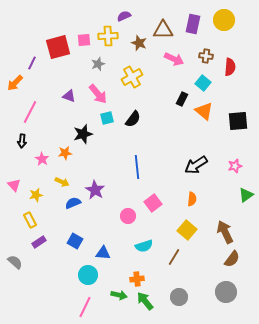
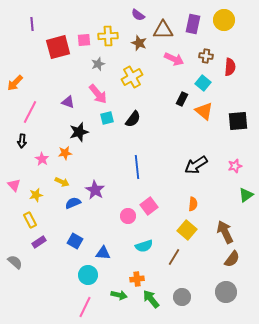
purple semicircle at (124, 16): moved 14 px right, 1 px up; rotated 120 degrees counterclockwise
purple line at (32, 63): moved 39 px up; rotated 32 degrees counterclockwise
purple triangle at (69, 96): moved 1 px left, 6 px down
black star at (83, 134): moved 4 px left, 2 px up
orange semicircle at (192, 199): moved 1 px right, 5 px down
pink square at (153, 203): moved 4 px left, 3 px down
gray circle at (179, 297): moved 3 px right
green arrow at (145, 301): moved 6 px right, 2 px up
